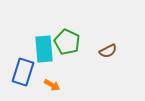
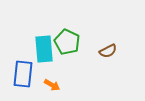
blue rectangle: moved 2 px down; rotated 12 degrees counterclockwise
